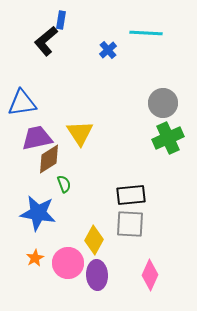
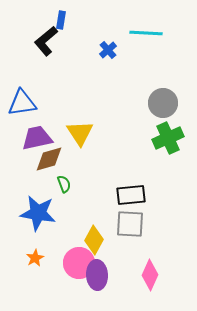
brown diamond: rotated 16 degrees clockwise
pink circle: moved 11 px right
